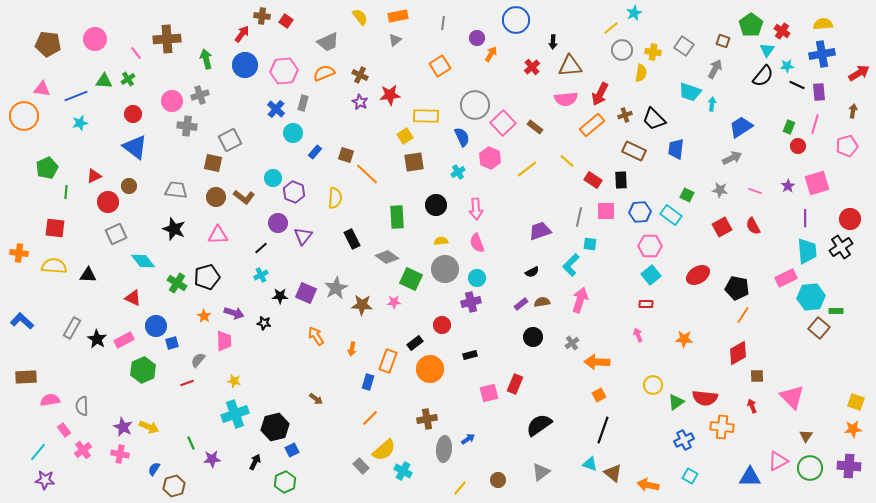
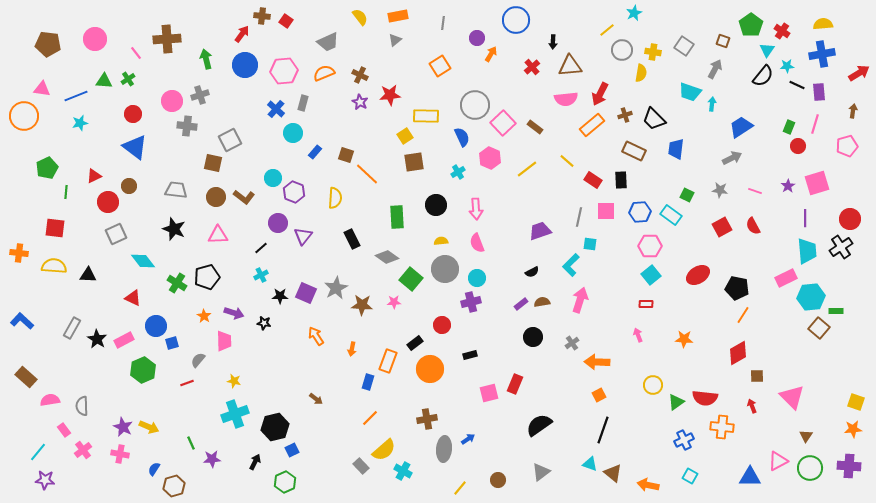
yellow line at (611, 28): moved 4 px left, 2 px down
green square at (411, 279): rotated 15 degrees clockwise
brown rectangle at (26, 377): rotated 45 degrees clockwise
